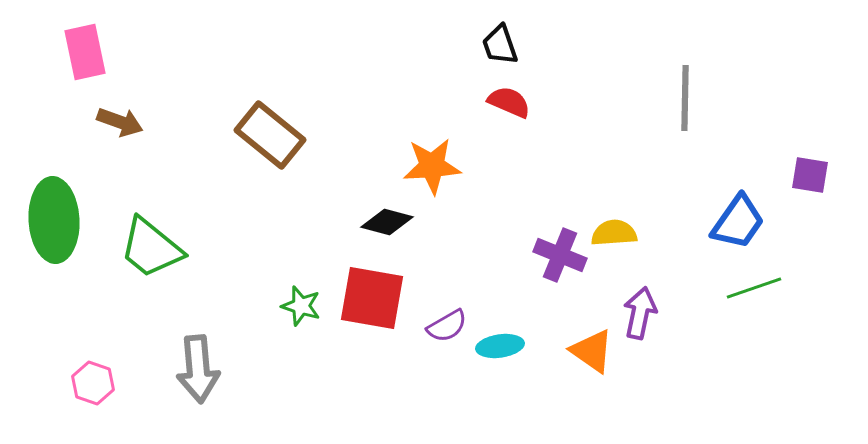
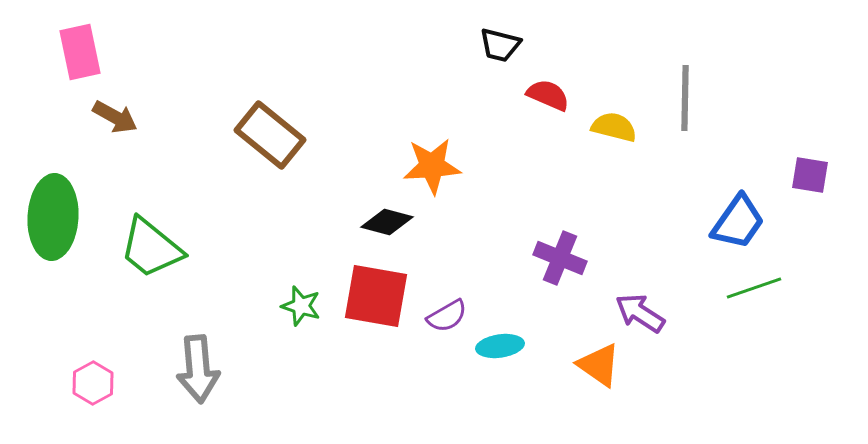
black trapezoid: rotated 57 degrees counterclockwise
pink rectangle: moved 5 px left
red semicircle: moved 39 px right, 7 px up
brown arrow: moved 5 px left, 5 px up; rotated 9 degrees clockwise
green ellipse: moved 1 px left, 3 px up; rotated 6 degrees clockwise
yellow semicircle: moved 106 px up; rotated 18 degrees clockwise
purple cross: moved 3 px down
red square: moved 4 px right, 2 px up
purple arrow: rotated 69 degrees counterclockwise
purple semicircle: moved 10 px up
orange triangle: moved 7 px right, 14 px down
pink hexagon: rotated 12 degrees clockwise
